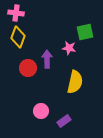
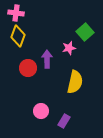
green square: rotated 30 degrees counterclockwise
yellow diamond: moved 1 px up
pink star: rotated 24 degrees counterclockwise
purple rectangle: rotated 24 degrees counterclockwise
